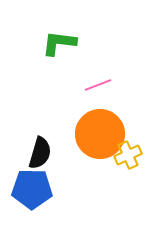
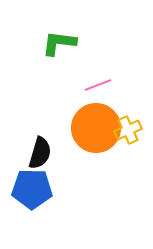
orange circle: moved 4 px left, 6 px up
yellow cross: moved 25 px up
